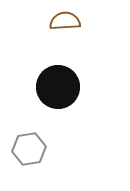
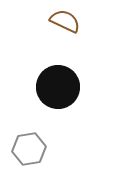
brown semicircle: rotated 28 degrees clockwise
